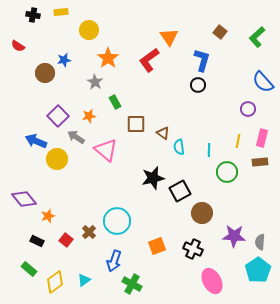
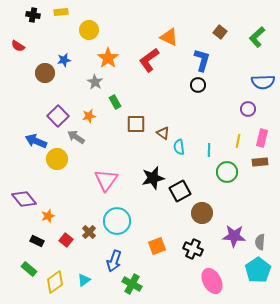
orange triangle at (169, 37): rotated 30 degrees counterclockwise
blue semicircle at (263, 82): rotated 50 degrees counterclockwise
pink triangle at (106, 150): moved 30 px down; rotated 25 degrees clockwise
